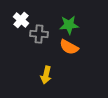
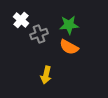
gray cross: rotated 24 degrees counterclockwise
